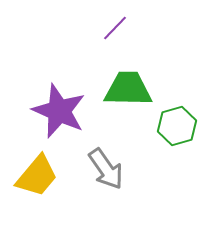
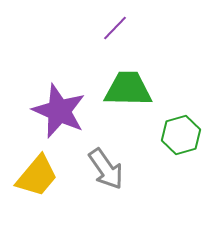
green hexagon: moved 4 px right, 9 px down
